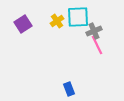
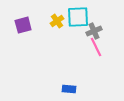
purple square: moved 1 px down; rotated 18 degrees clockwise
pink line: moved 1 px left, 2 px down
blue rectangle: rotated 64 degrees counterclockwise
